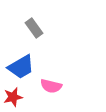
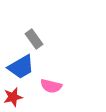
gray rectangle: moved 11 px down
